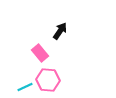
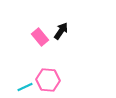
black arrow: moved 1 px right
pink rectangle: moved 16 px up
